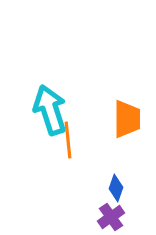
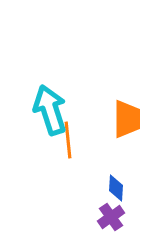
blue diamond: rotated 16 degrees counterclockwise
